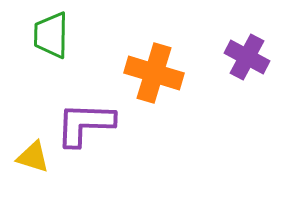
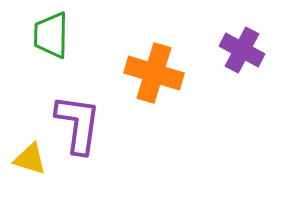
purple cross: moved 5 px left, 7 px up
purple L-shape: moved 7 px left; rotated 96 degrees clockwise
yellow triangle: moved 3 px left, 2 px down
